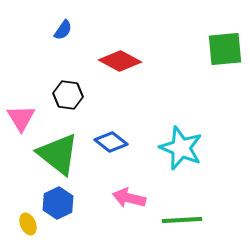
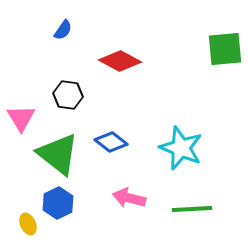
green line: moved 10 px right, 11 px up
